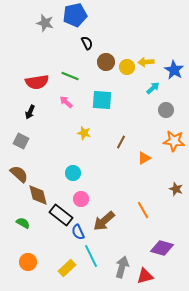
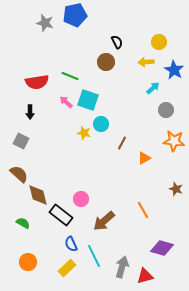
black semicircle: moved 30 px right, 1 px up
yellow circle: moved 32 px right, 25 px up
cyan square: moved 14 px left; rotated 15 degrees clockwise
black arrow: rotated 24 degrees counterclockwise
brown line: moved 1 px right, 1 px down
cyan circle: moved 28 px right, 49 px up
blue semicircle: moved 7 px left, 12 px down
cyan line: moved 3 px right
